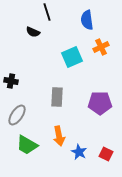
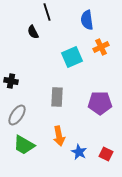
black semicircle: rotated 40 degrees clockwise
green trapezoid: moved 3 px left
